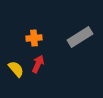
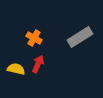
orange cross: rotated 35 degrees clockwise
yellow semicircle: rotated 36 degrees counterclockwise
